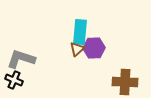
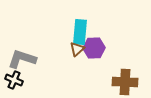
gray L-shape: moved 1 px right
